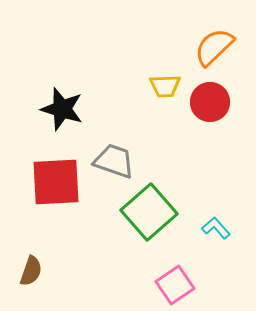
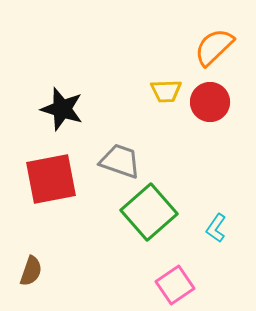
yellow trapezoid: moved 1 px right, 5 px down
gray trapezoid: moved 6 px right
red square: moved 5 px left, 3 px up; rotated 8 degrees counterclockwise
cyan L-shape: rotated 104 degrees counterclockwise
